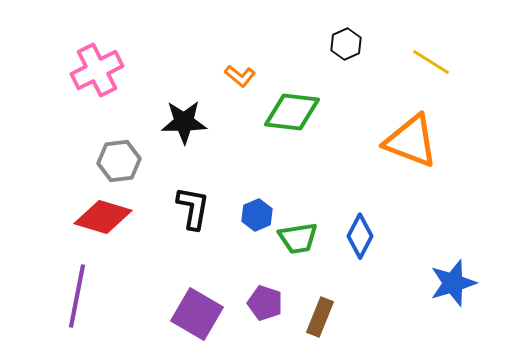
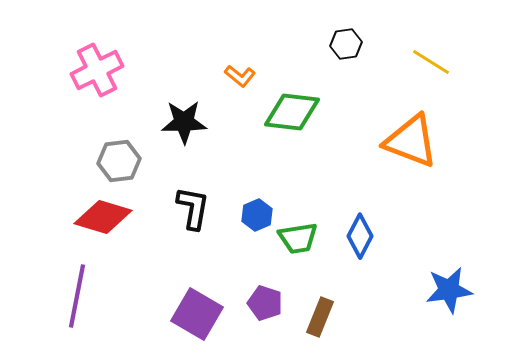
black hexagon: rotated 16 degrees clockwise
blue star: moved 4 px left, 7 px down; rotated 9 degrees clockwise
